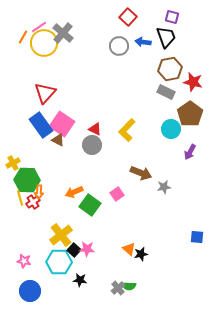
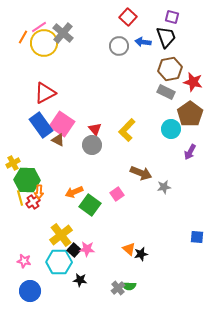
red triangle at (45, 93): rotated 20 degrees clockwise
red triangle at (95, 129): rotated 24 degrees clockwise
